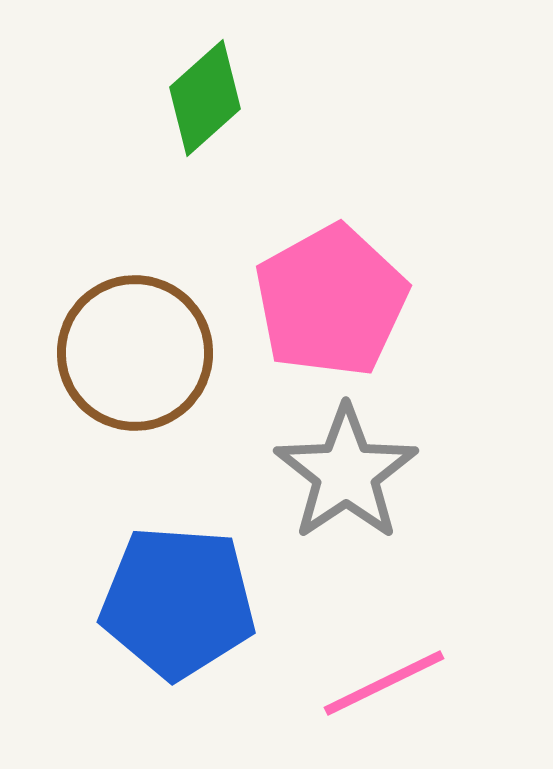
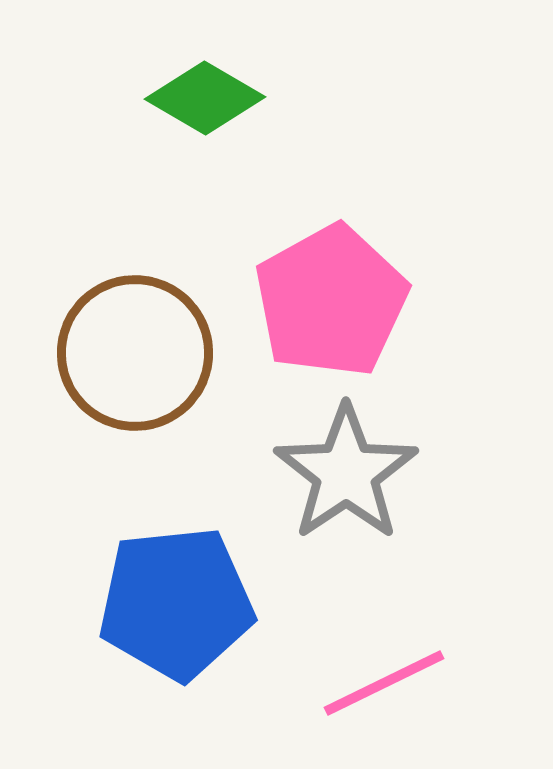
green diamond: rotated 72 degrees clockwise
blue pentagon: moved 2 px left, 1 px down; rotated 10 degrees counterclockwise
